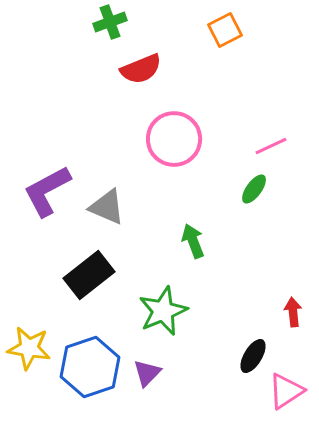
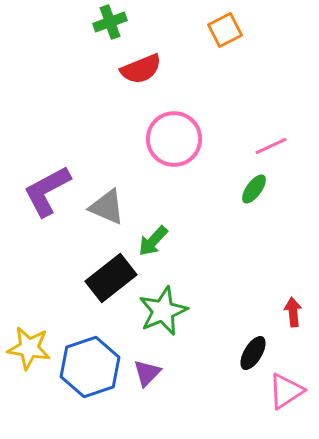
green arrow: moved 40 px left; rotated 116 degrees counterclockwise
black rectangle: moved 22 px right, 3 px down
black ellipse: moved 3 px up
